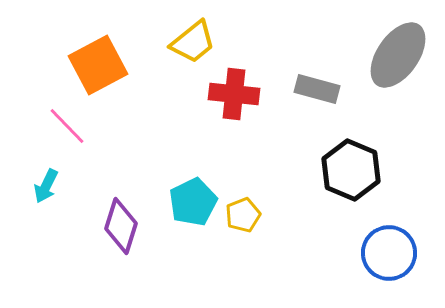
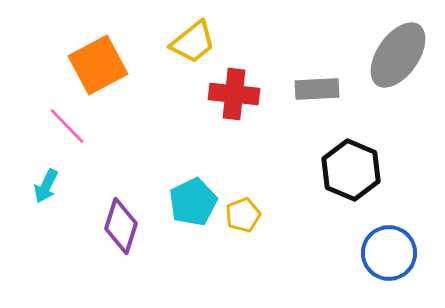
gray rectangle: rotated 18 degrees counterclockwise
